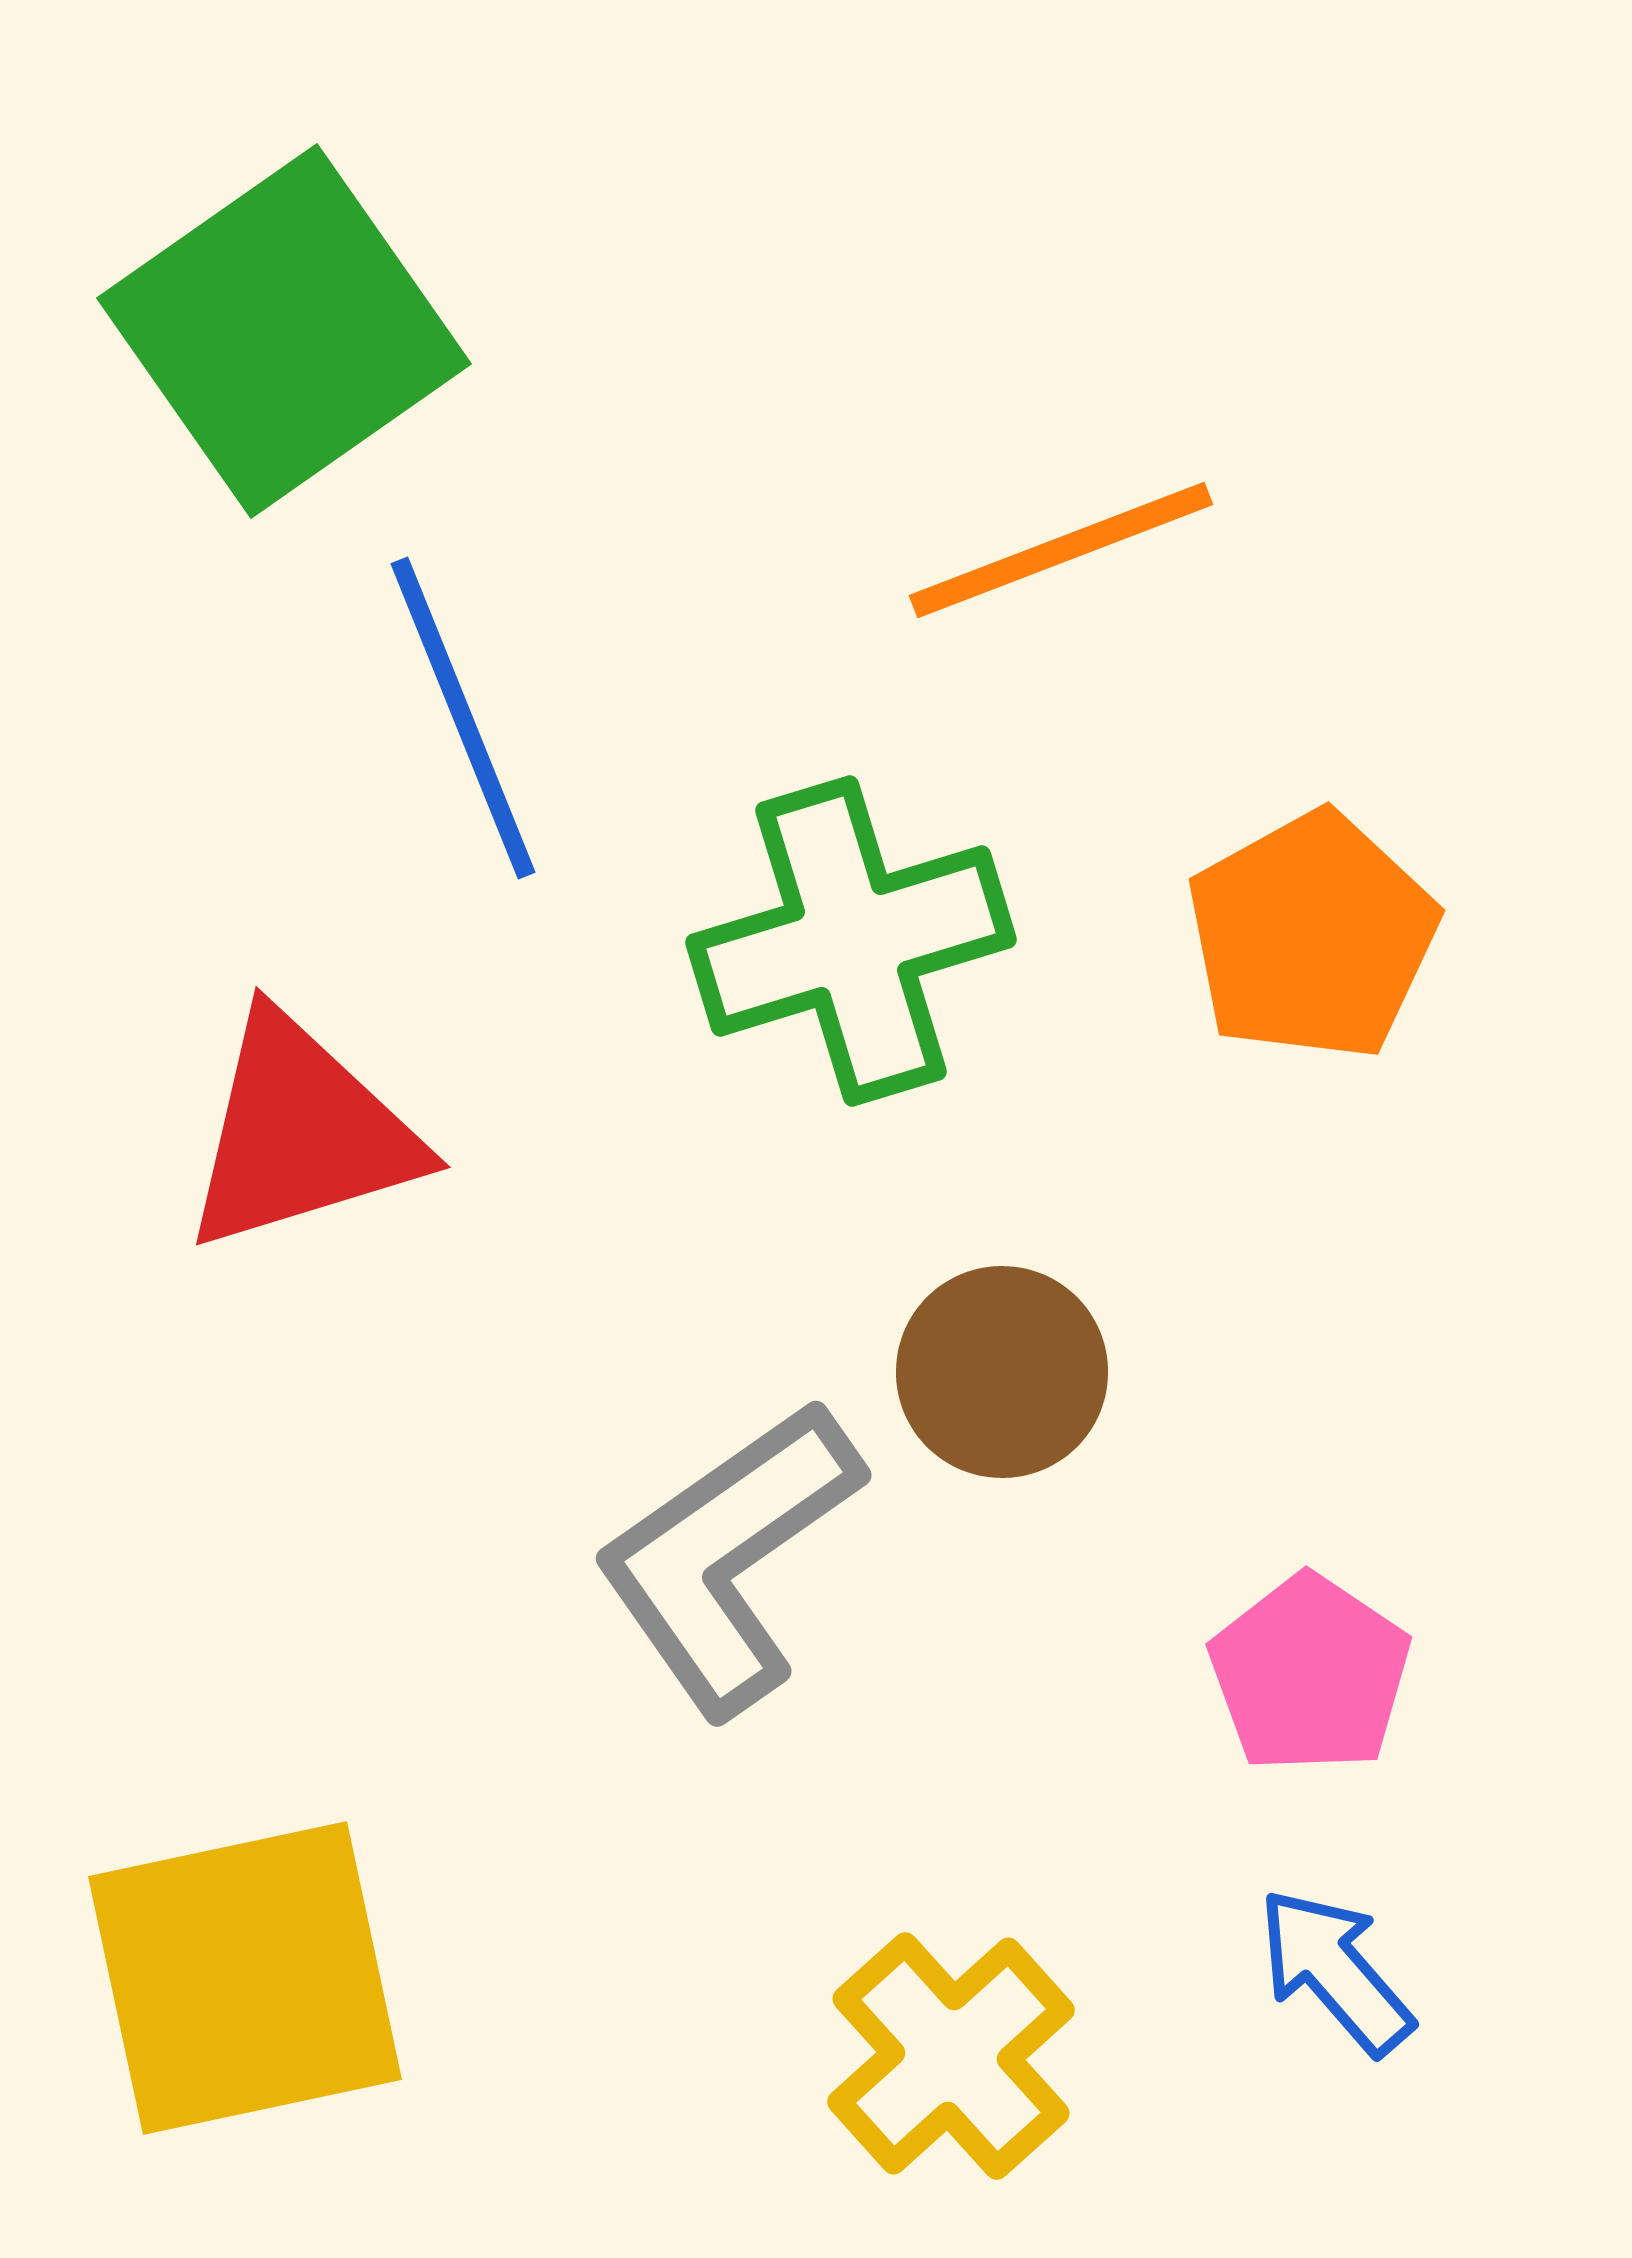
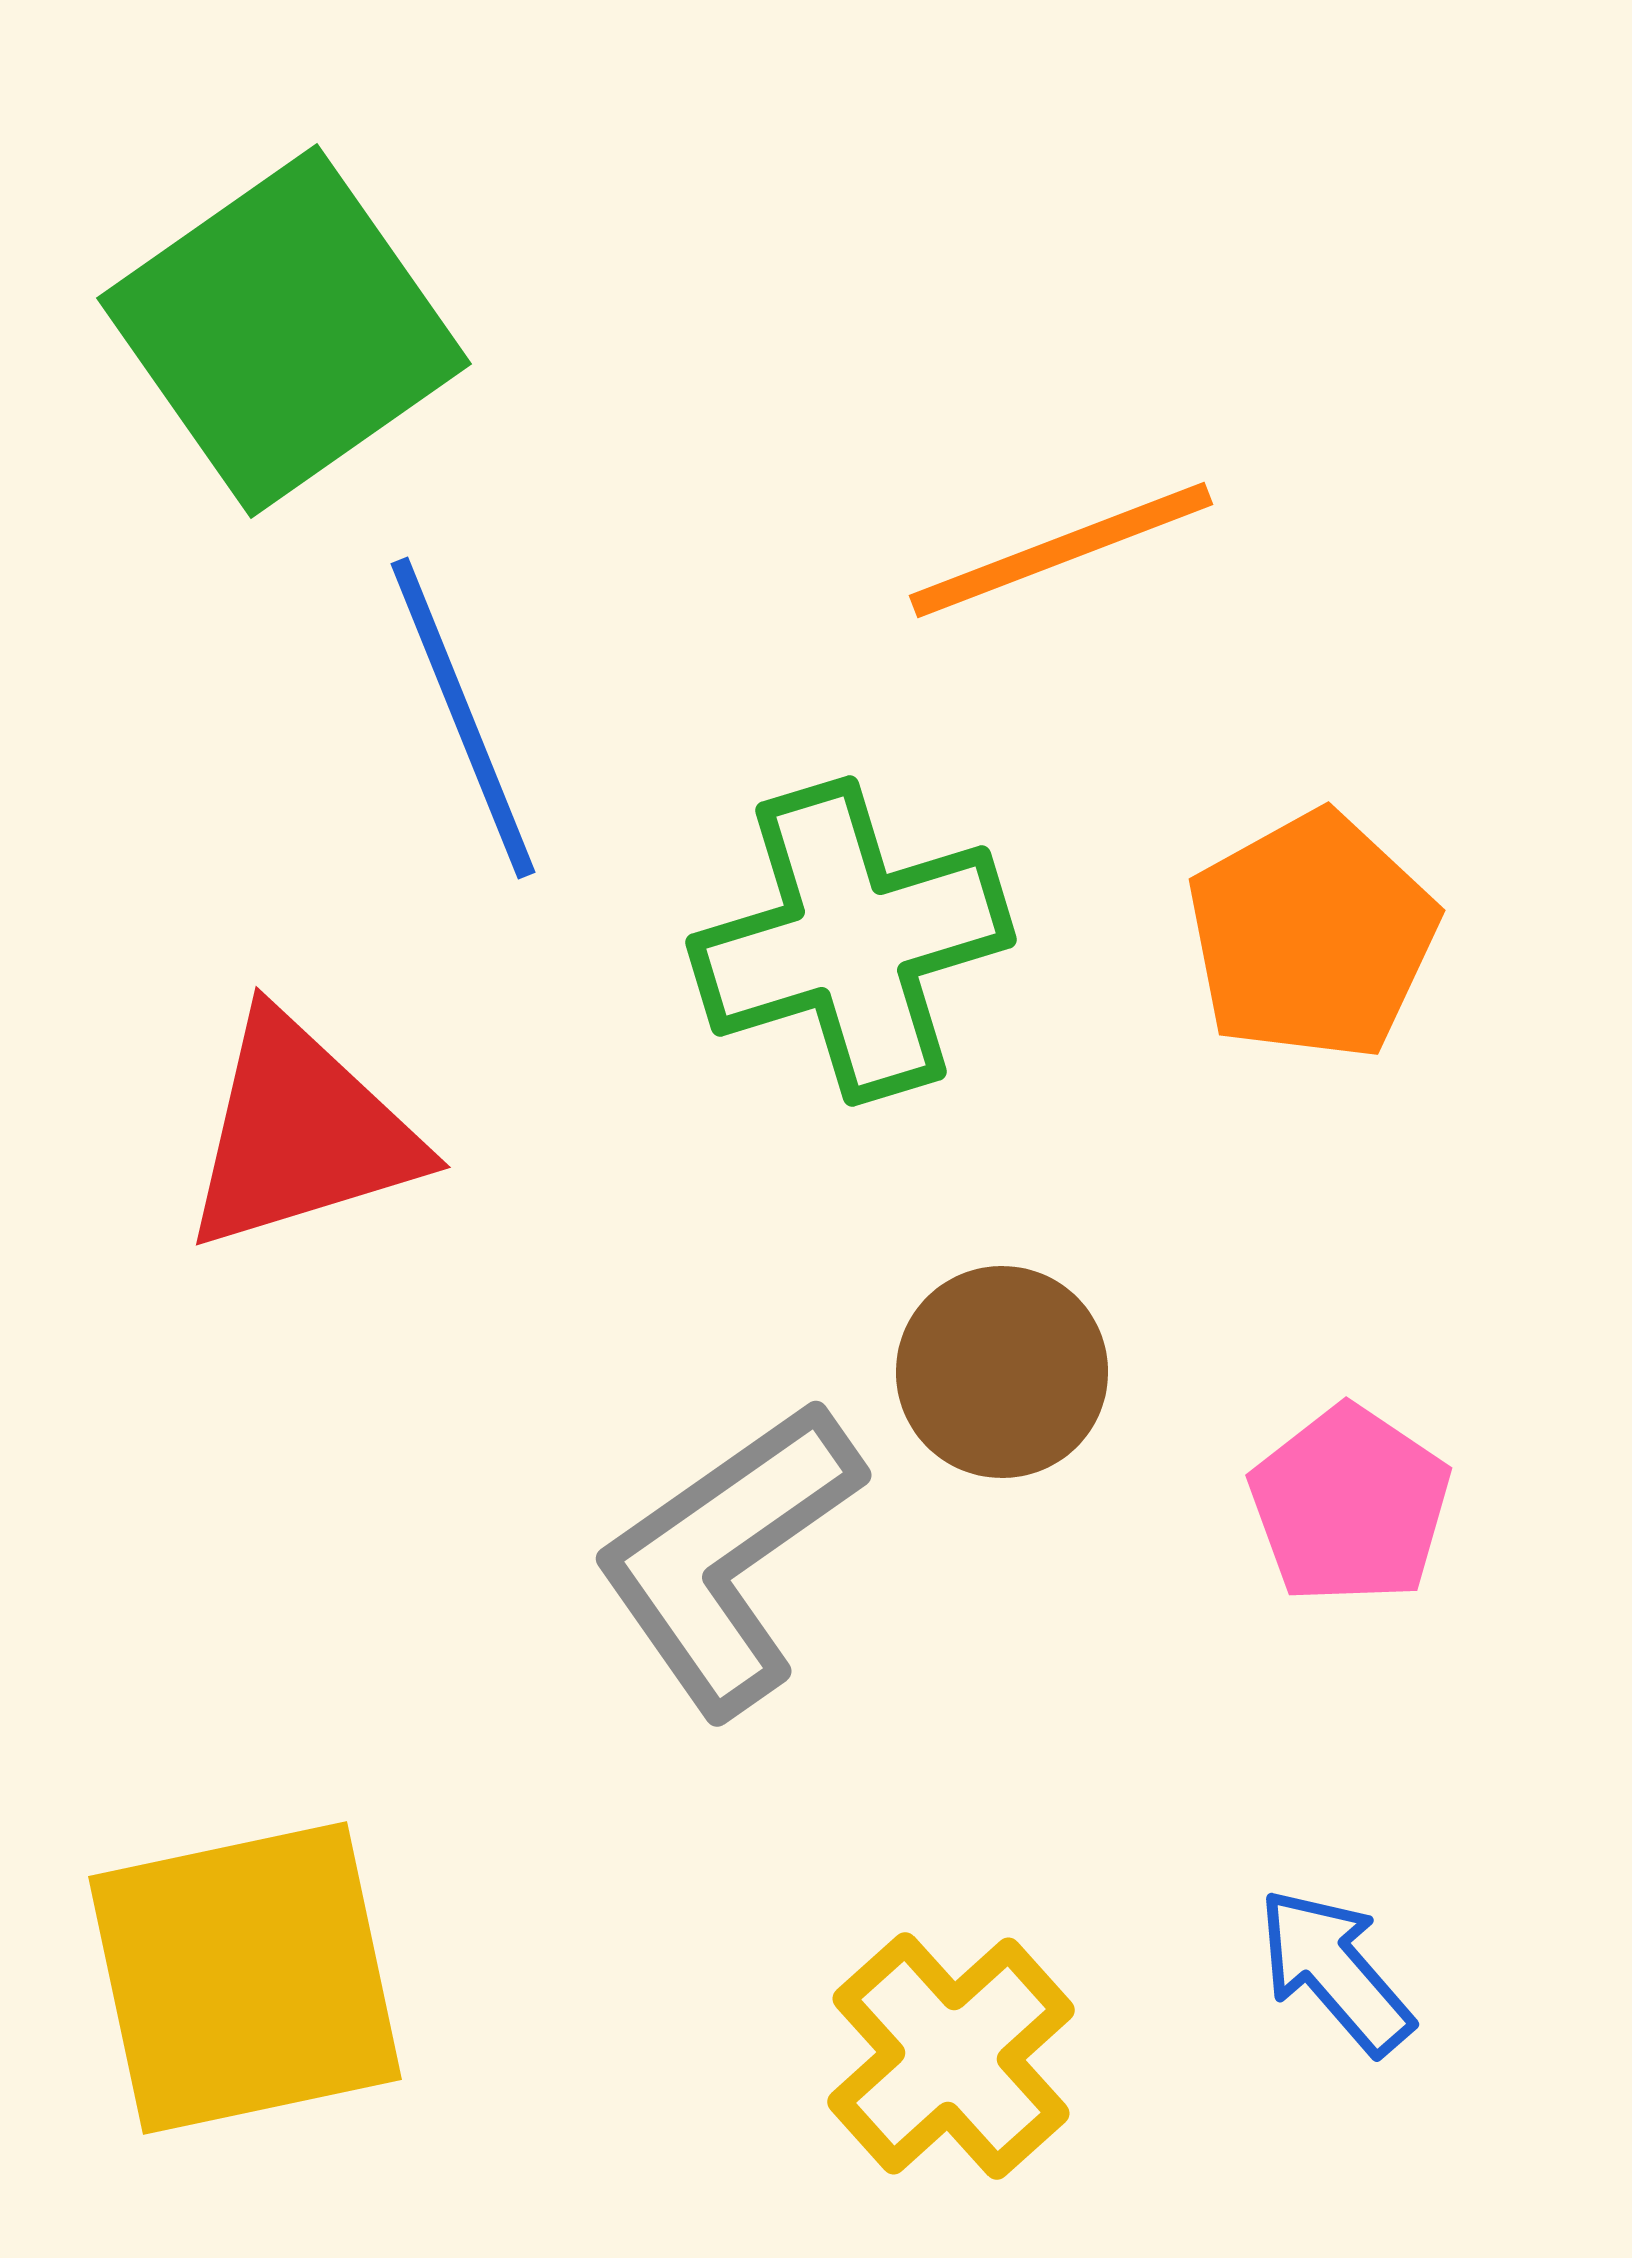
pink pentagon: moved 40 px right, 169 px up
